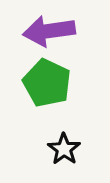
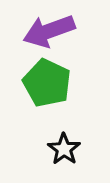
purple arrow: rotated 12 degrees counterclockwise
